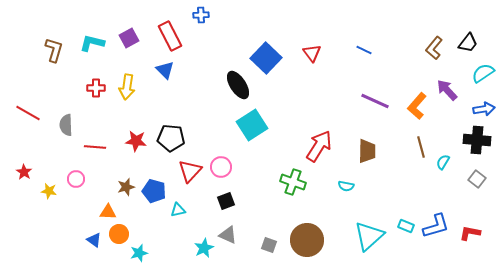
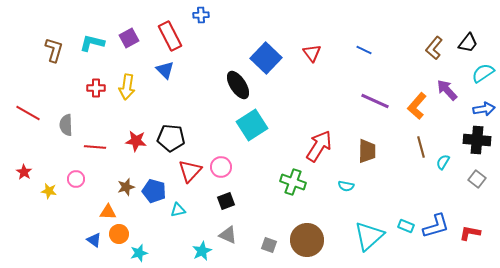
cyan star at (204, 248): moved 2 px left, 3 px down
